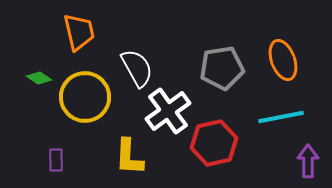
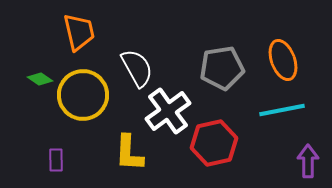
green diamond: moved 1 px right, 1 px down
yellow circle: moved 2 px left, 2 px up
cyan line: moved 1 px right, 7 px up
yellow L-shape: moved 4 px up
